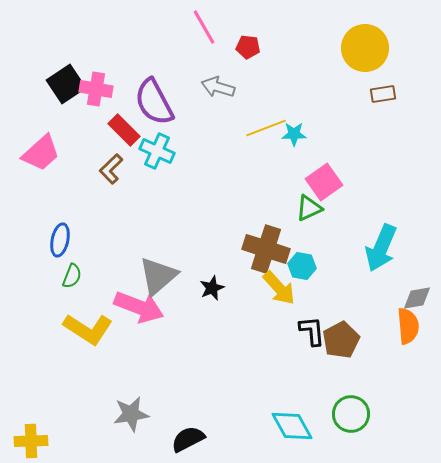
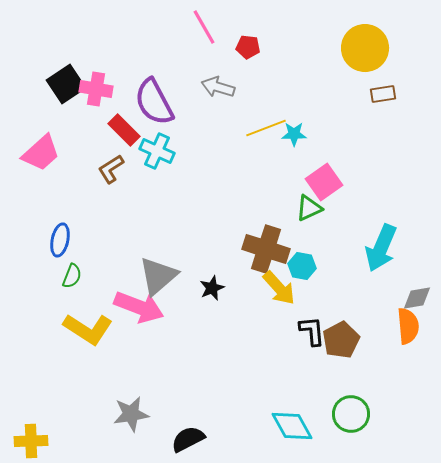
brown L-shape: rotated 12 degrees clockwise
